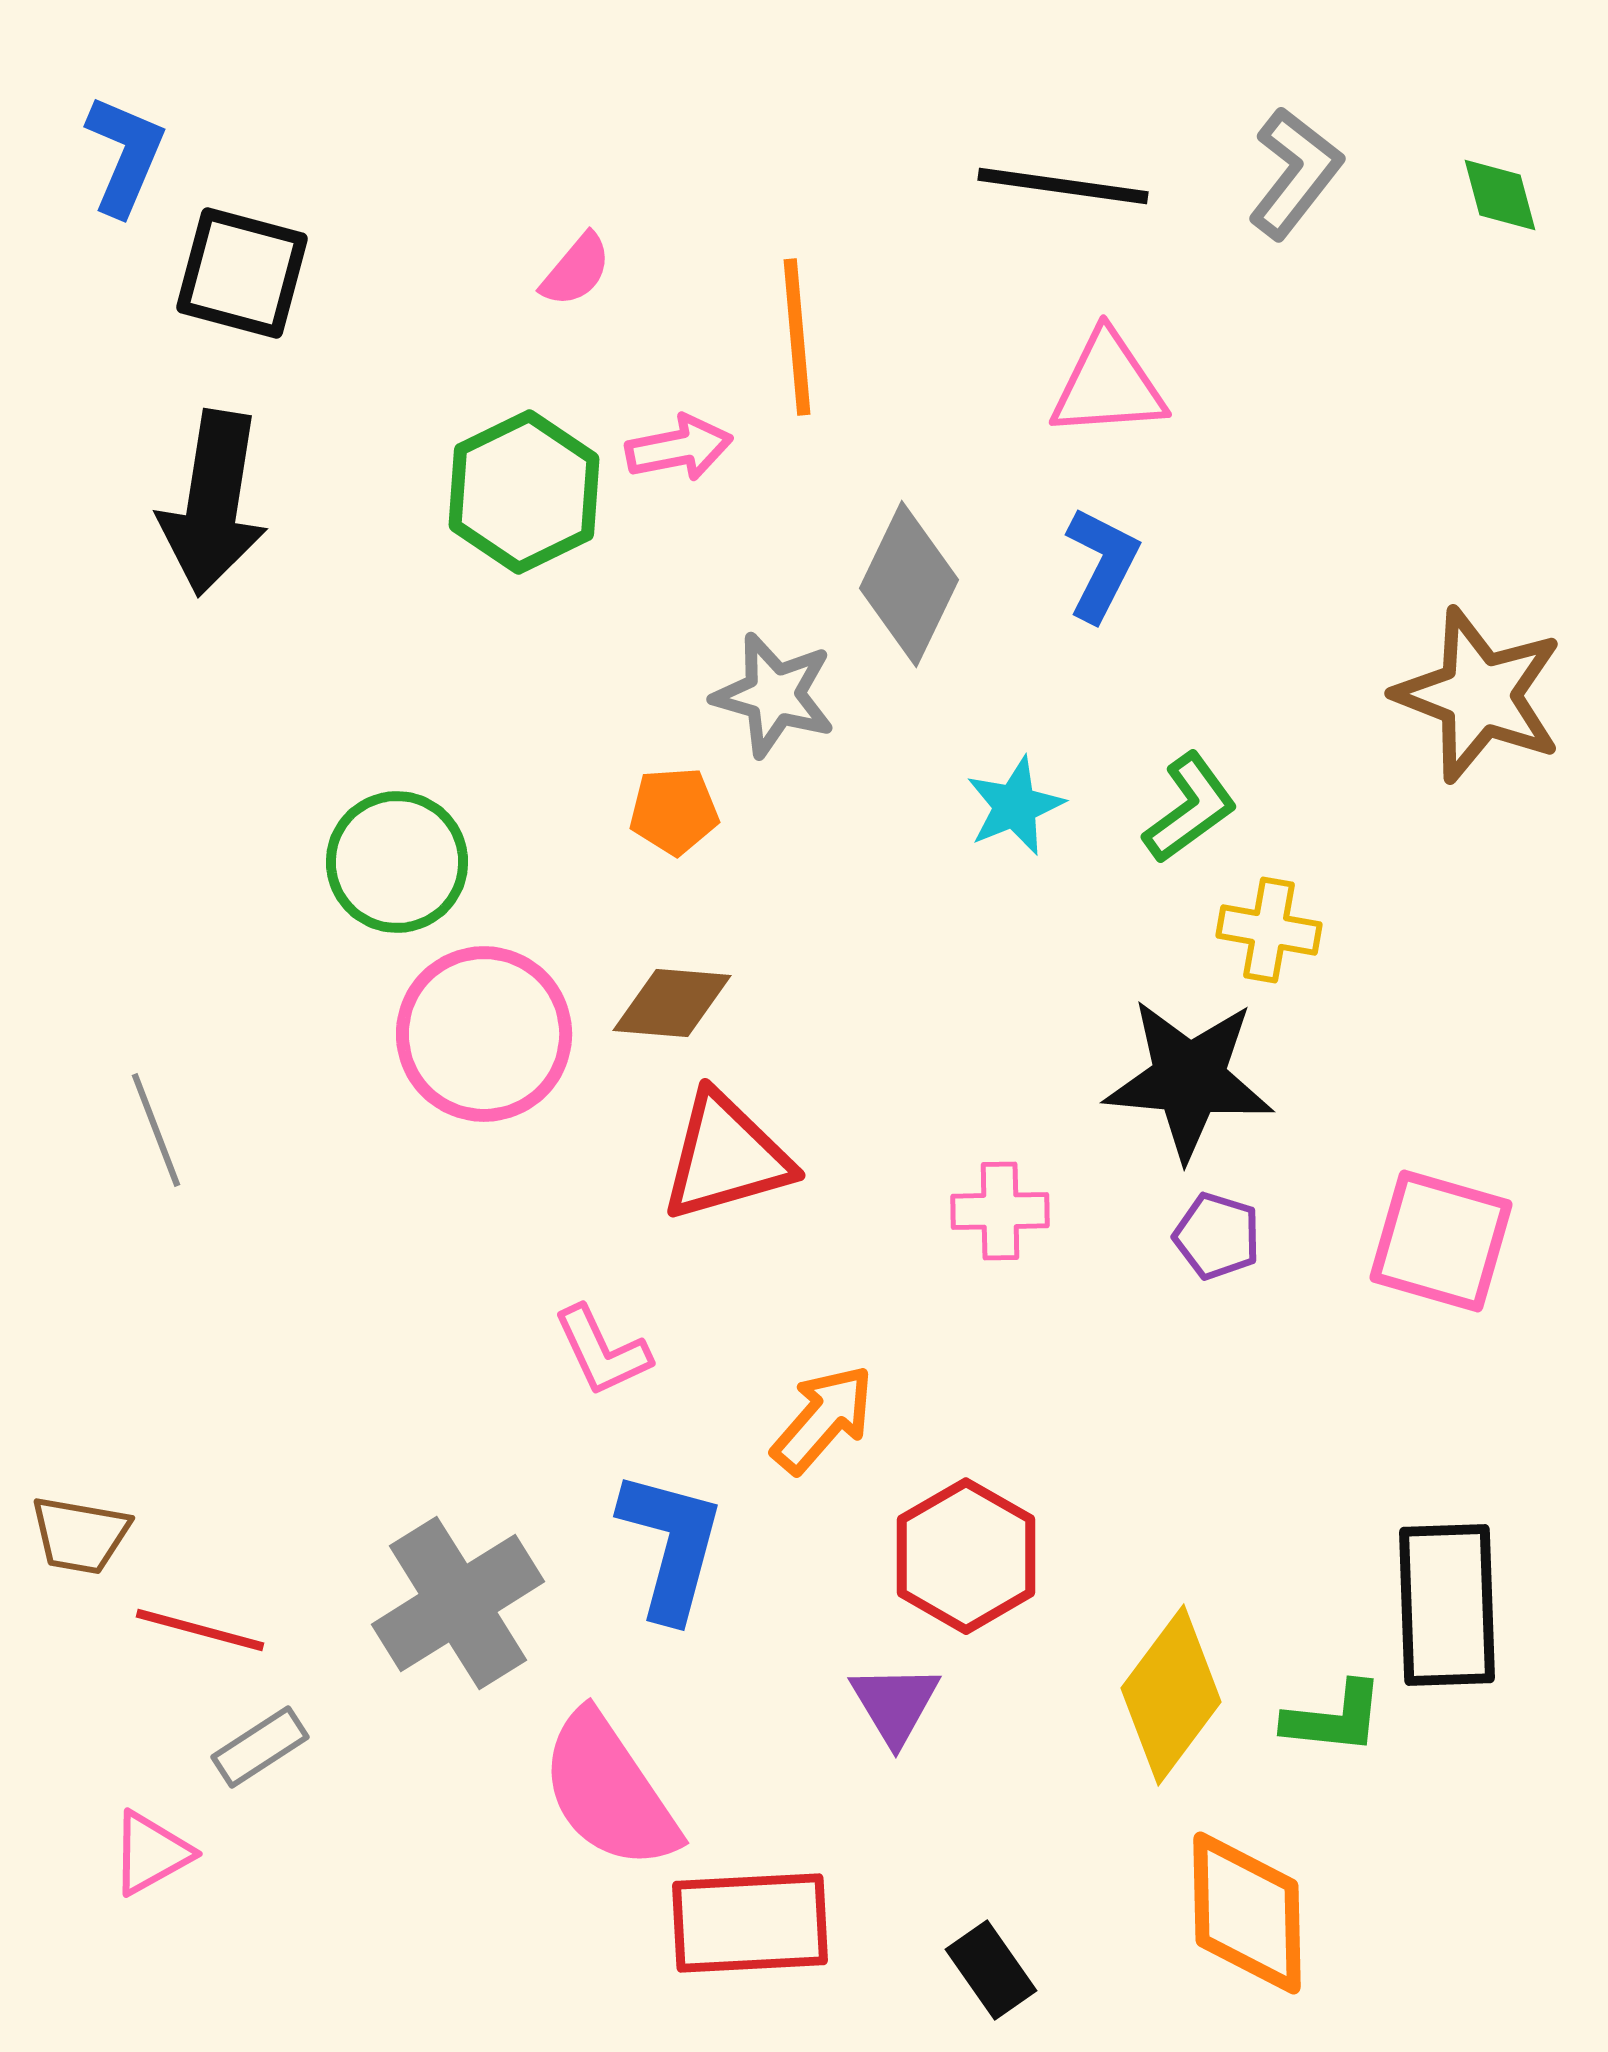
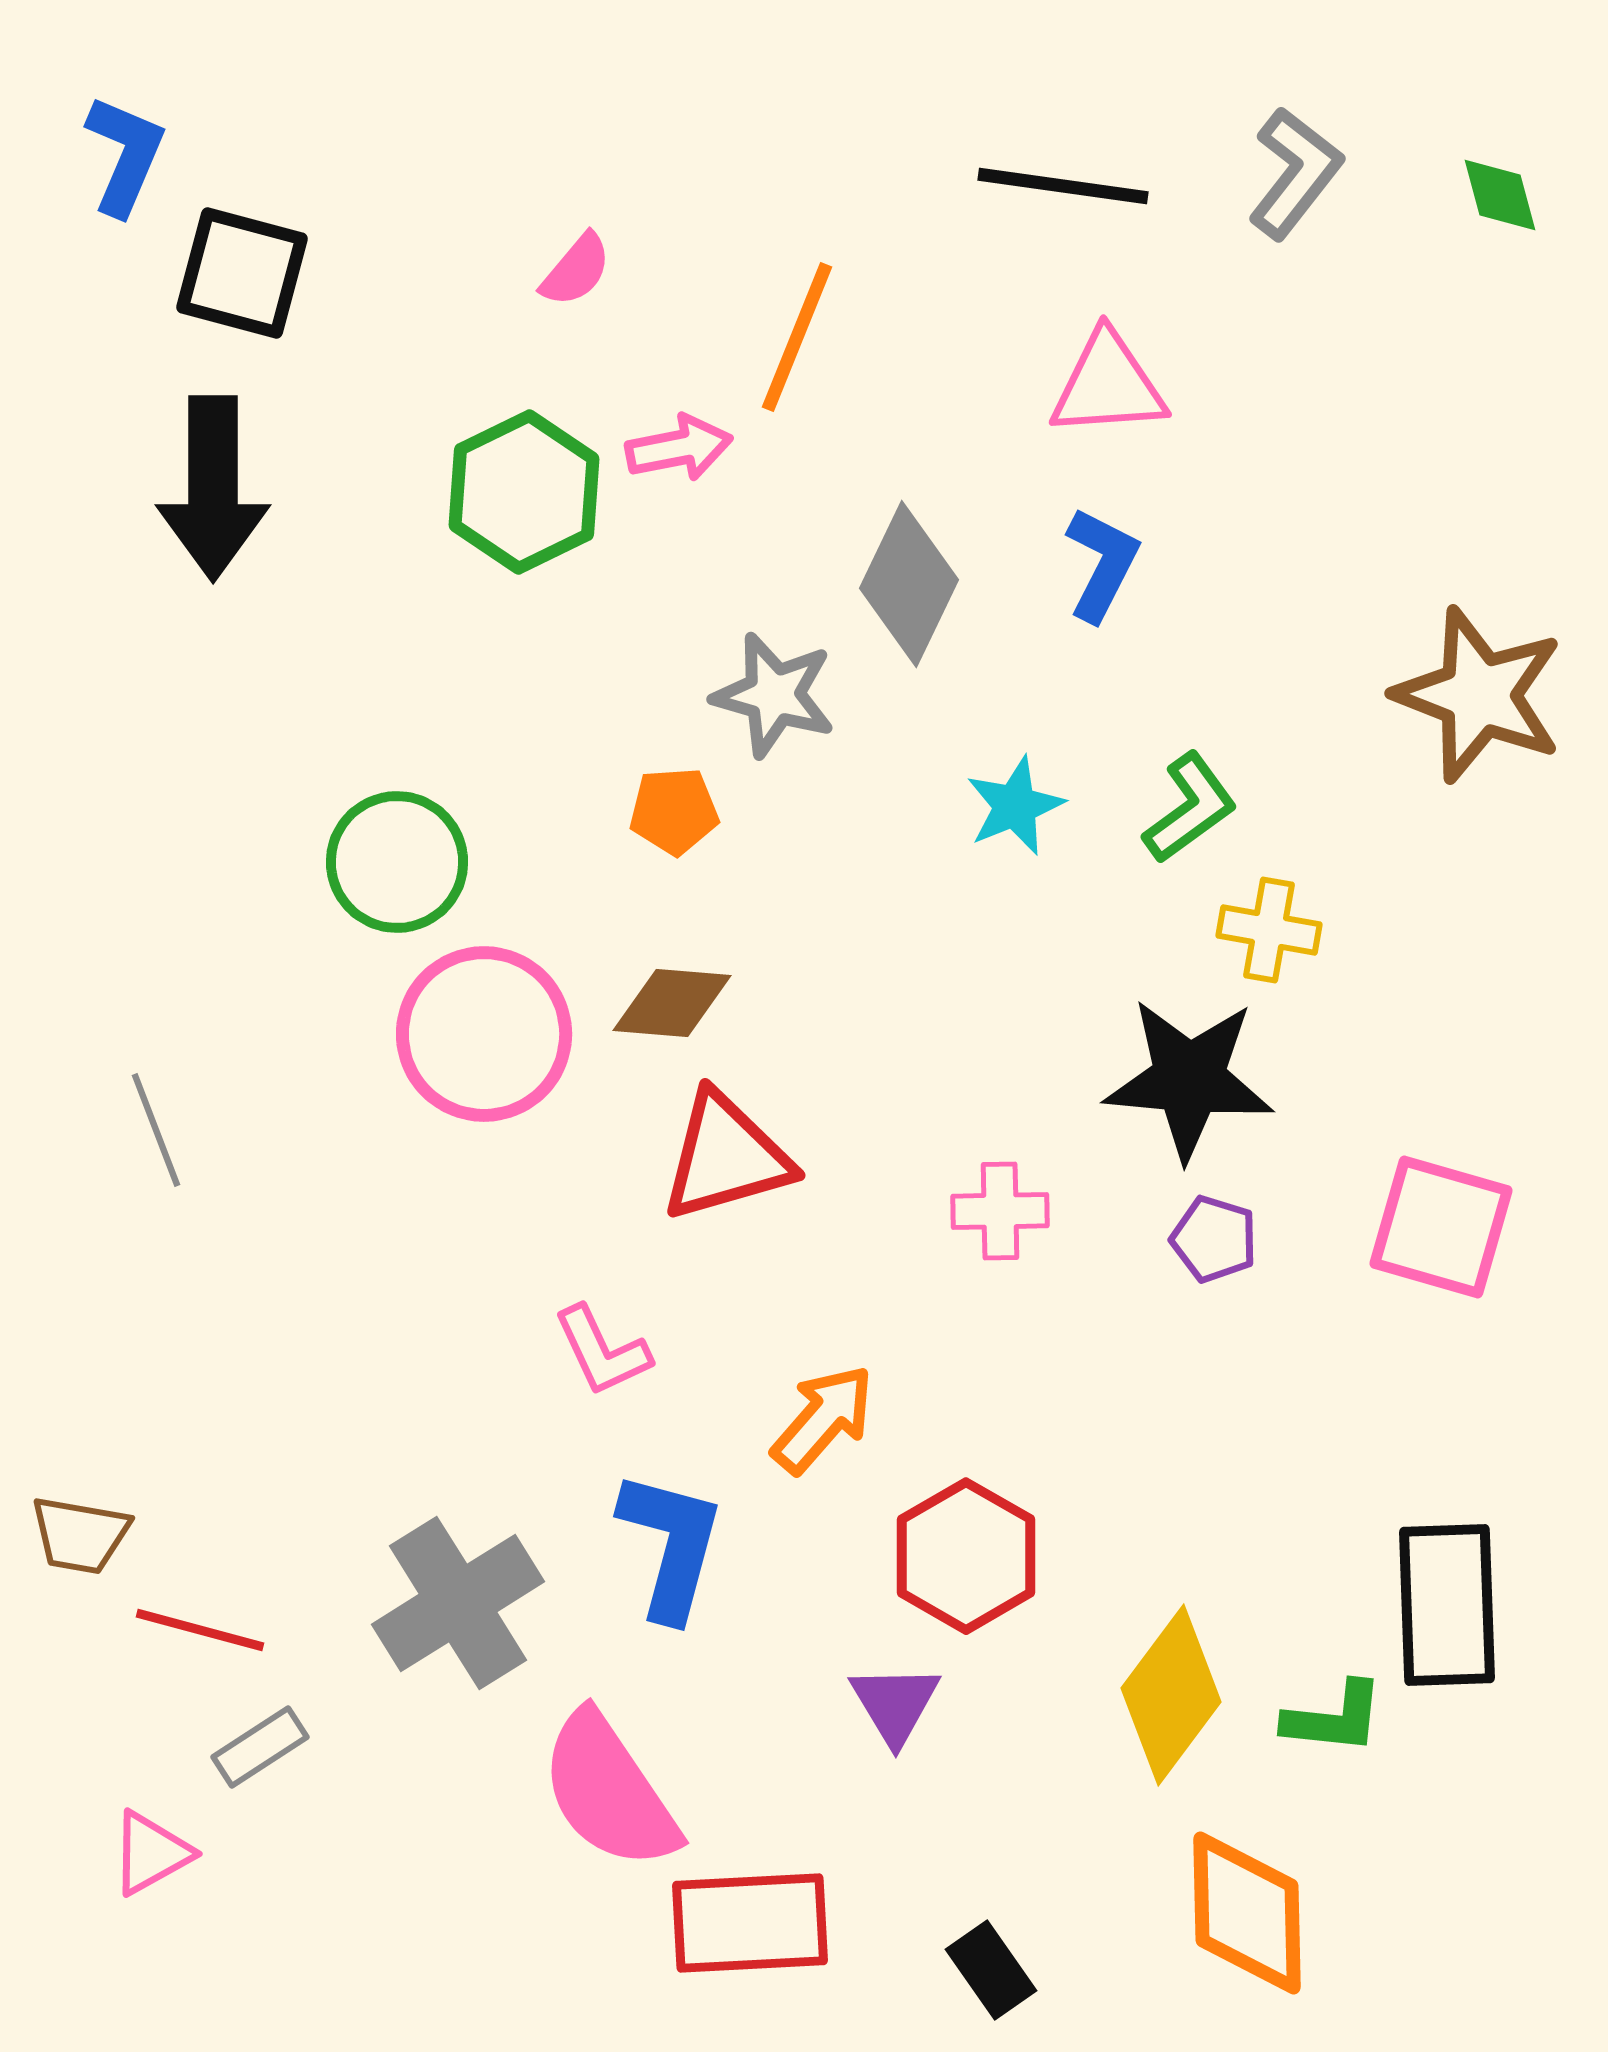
orange line at (797, 337): rotated 27 degrees clockwise
black arrow at (213, 503): moved 15 px up; rotated 9 degrees counterclockwise
purple pentagon at (1217, 1236): moved 3 px left, 3 px down
pink square at (1441, 1241): moved 14 px up
